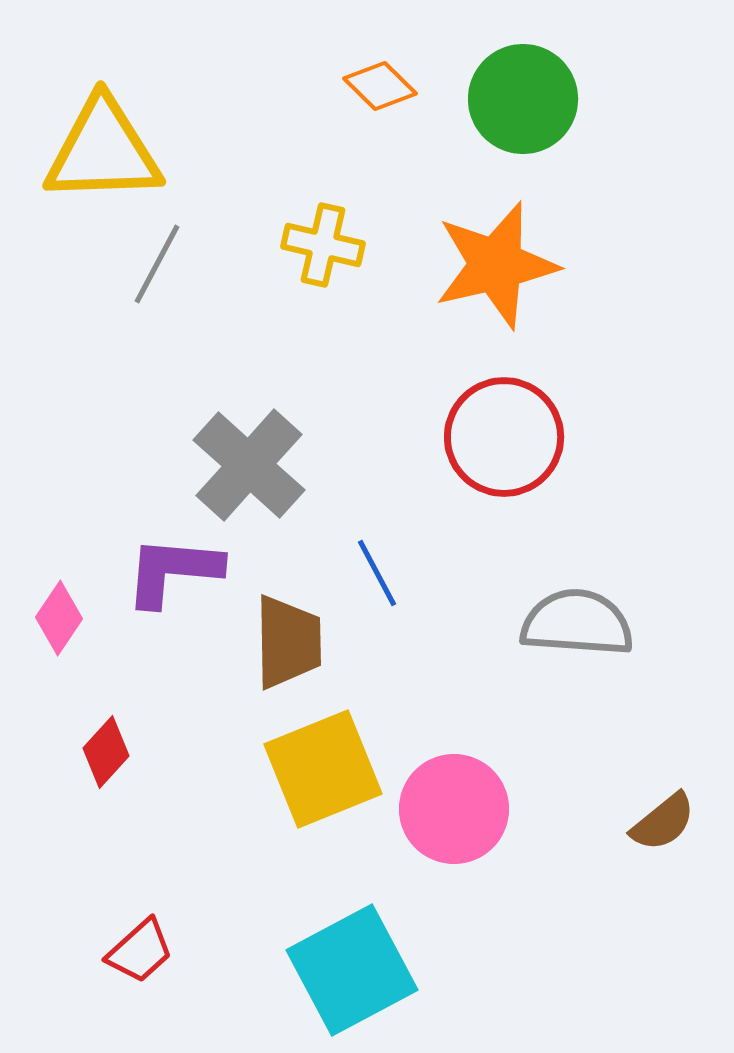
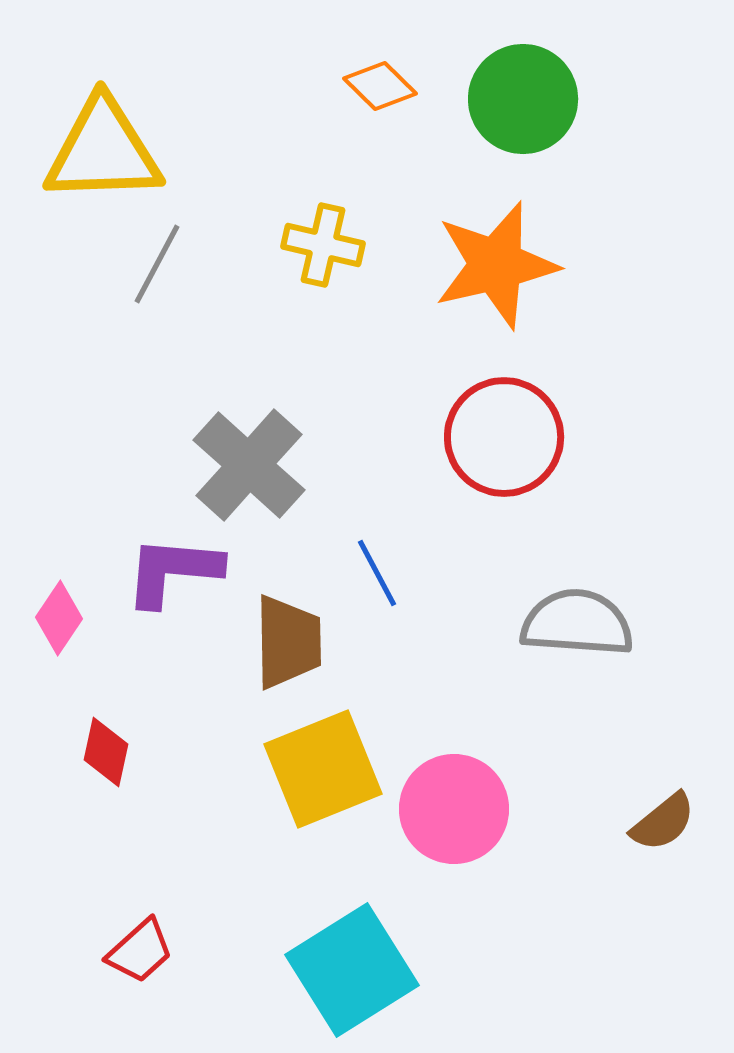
red diamond: rotated 30 degrees counterclockwise
cyan square: rotated 4 degrees counterclockwise
